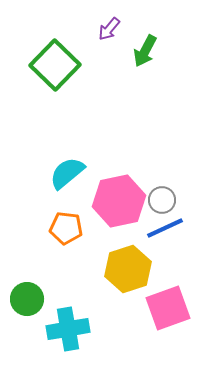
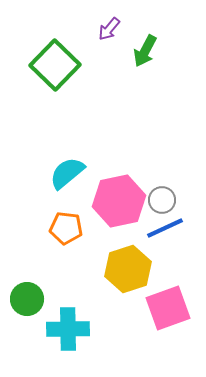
cyan cross: rotated 9 degrees clockwise
